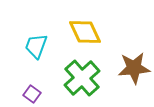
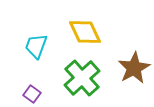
brown star: rotated 24 degrees counterclockwise
